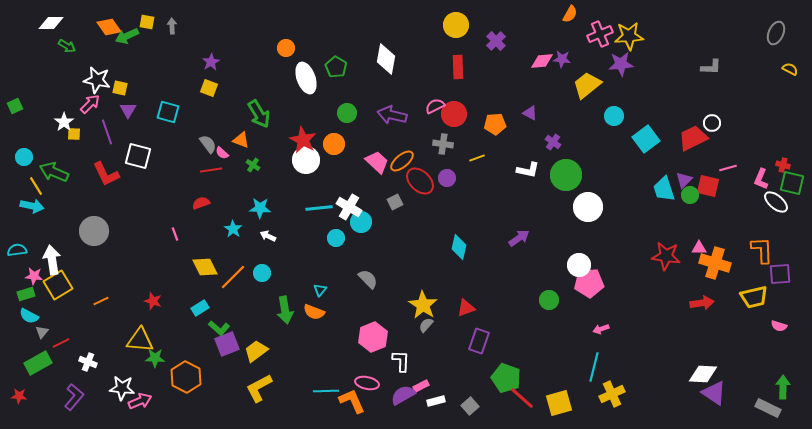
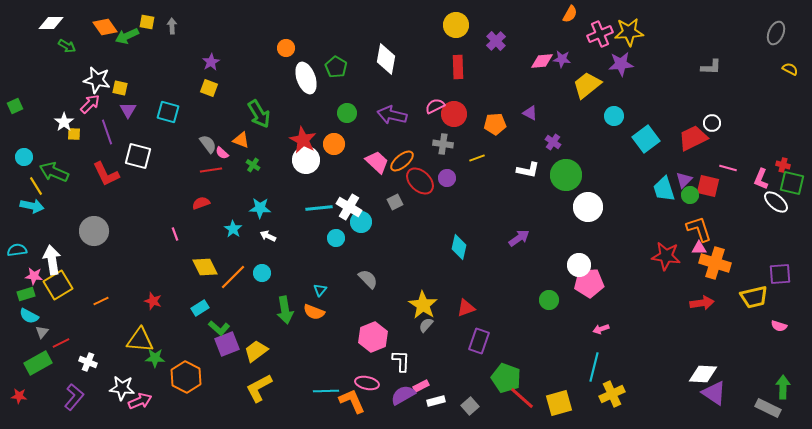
orange diamond at (109, 27): moved 4 px left
yellow star at (629, 36): moved 4 px up
pink line at (728, 168): rotated 30 degrees clockwise
orange L-shape at (762, 250): moved 63 px left, 21 px up; rotated 16 degrees counterclockwise
